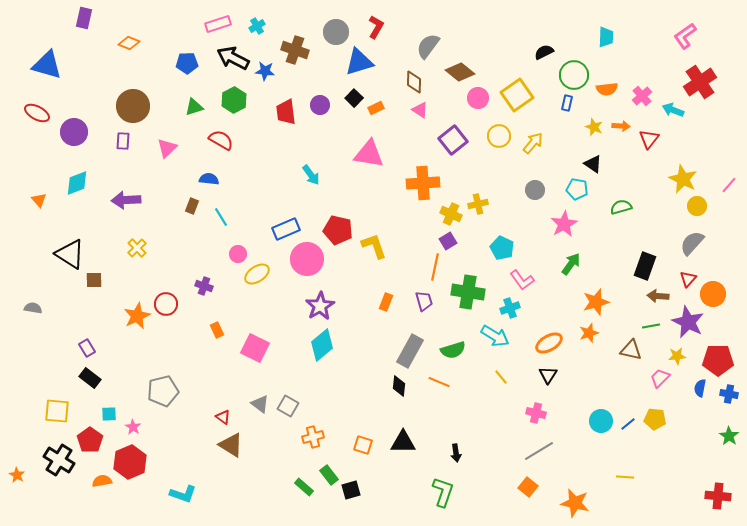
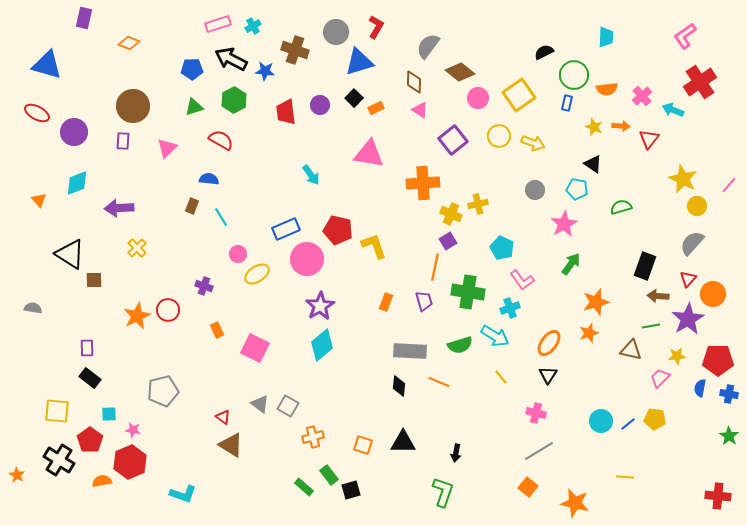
cyan cross at (257, 26): moved 4 px left
black arrow at (233, 58): moved 2 px left, 1 px down
blue pentagon at (187, 63): moved 5 px right, 6 px down
yellow square at (517, 95): moved 2 px right
yellow arrow at (533, 143): rotated 70 degrees clockwise
purple arrow at (126, 200): moved 7 px left, 8 px down
red circle at (166, 304): moved 2 px right, 6 px down
purple star at (688, 322): moved 3 px up; rotated 16 degrees clockwise
orange ellipse at (549, 343): rotated 24 degrees counterclockwise
purple rectangle at (87, 348): rotated 30 degrees clockwise
green semicircle at (453, 350): moved 7 px right, 5 px up
gray rectangle at (410, 351): rotated 64 degrees clockwise
pink star at (133, 427): moved 3 px down; rotated 21 degrees counterclockwise
black arrow at (456, 453): rotated 18 degrees clockwise
